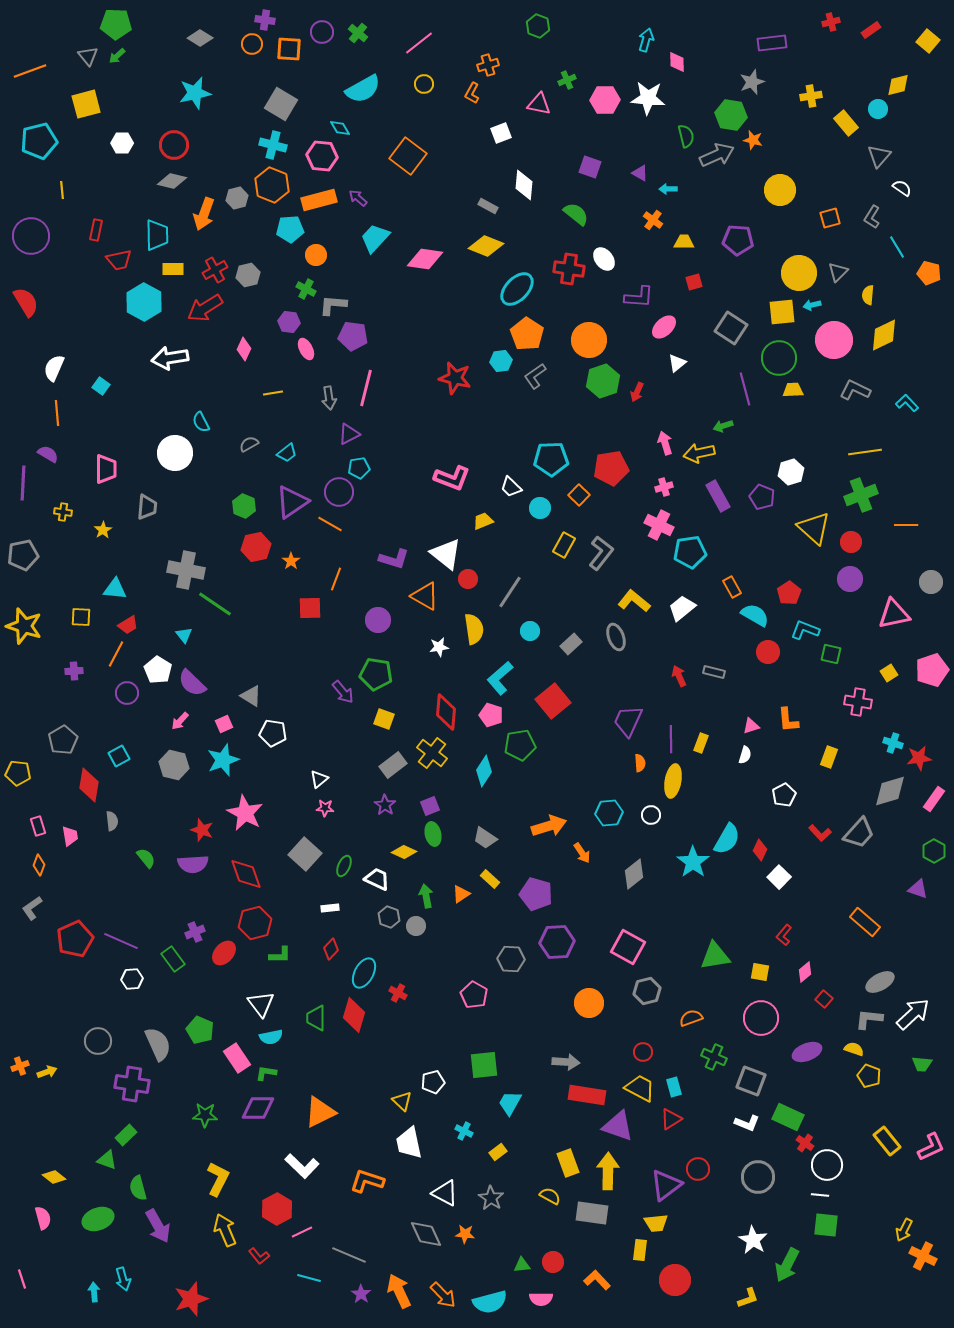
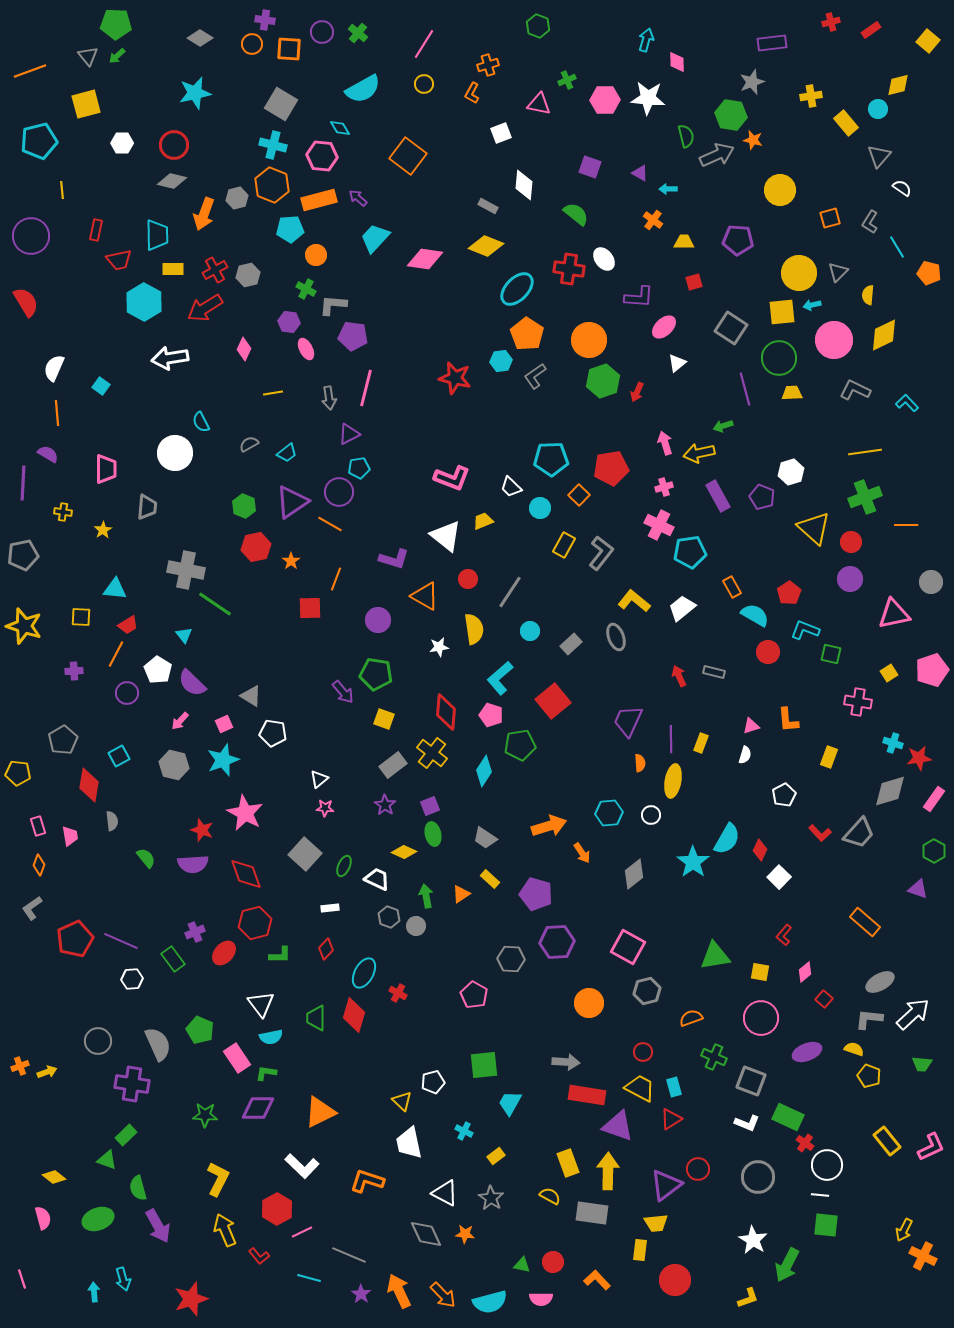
pink line at (419, 43): moved 5 px right, 1 px down; rotated 20 degrees counterclockwise
gray L-shape at (872, 217): moved 2 px left, 5 px down
yellow trapezoid at (793, 390): moved 1 px left, 3 px down
green cross at (861, 495): moved 4 px right, 2 px down
white triangle at (446, 554): moved 18 px up
red diamond at (331, 949): moved 5 px left
yellow rectangle at (498, 1152): moved 2 px left, 4 px down
green triangle at (522, 1265): rotated 18 degrees clockwise
